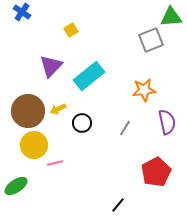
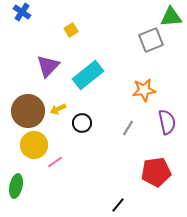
purple triangle: moved 3 px left
cyan rectangle: moved 1 px left, 1 px up
gray line: moved 3 px right
pink line: moved 1 px up; rotated 21 degrees counterclockwise
red pentagon: rotated 20 degrees clockwise
green ellipse: rotated 45 degrees counterclockwise
